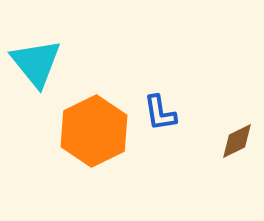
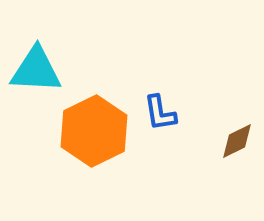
cyan triangle: moved 7 px down; rotated 48 degrees counterclockwise
